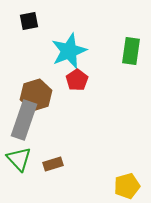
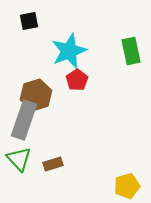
green rectangle: rotated 20 degrees counterclockwise
